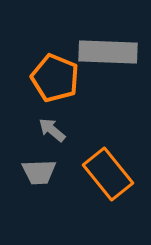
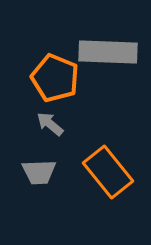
gray arrow: moved 2 px left, 6 px up
orange rectangle: moved 2 px up
